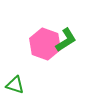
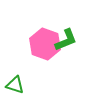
green L-shape: rotated 10 degrees clockwise
